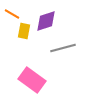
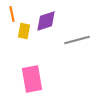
orange line: rotated 49 degrees clockwise
gray line: moved 14 px right, 8 px up
pink rectangle: moved 1 px up; rotated 44 degrees clockwise
